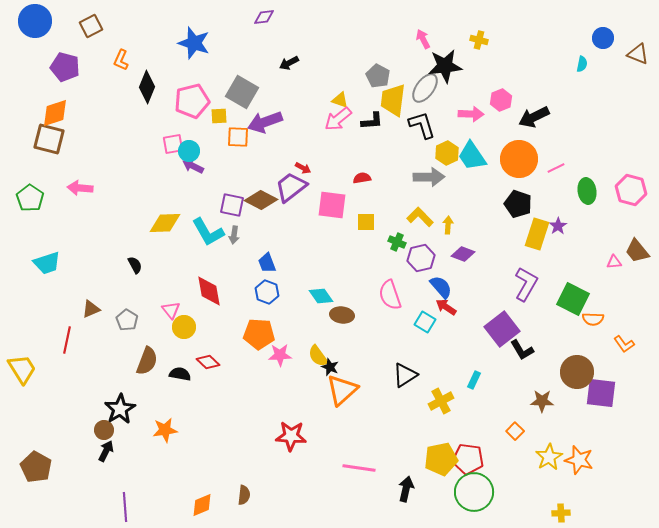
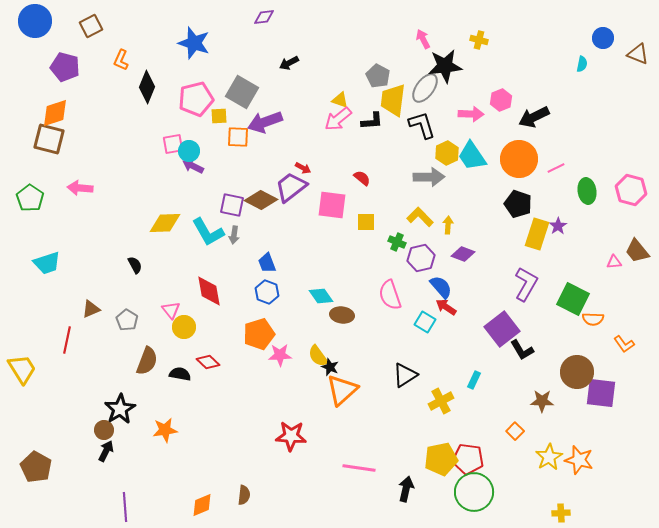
pink pentagon at (192, 101): moved 4 px right, 2 px up
red semicircle at (362, 178): rotated 48 degrees clockwise
orange pentagon at (259, 334): rotated 20 degrees counterclockwise
